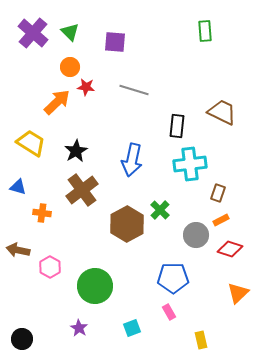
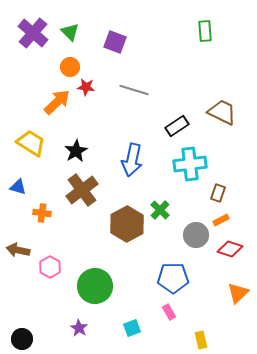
purple square: rotated 15 degrees clockwise
black rectangle: rotated 50 degrees clockwise
